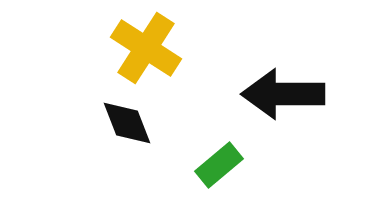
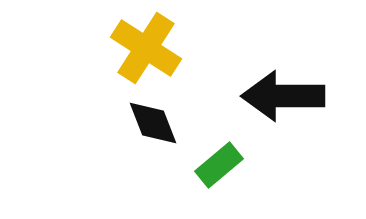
black arrow: moved 2 px down
black diamond: moved 26 px right
